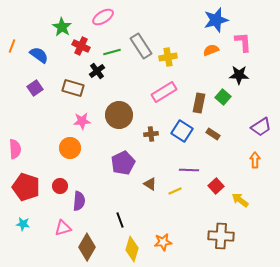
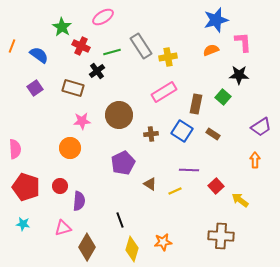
brown rectangle at (199, 103): moved 3 px left, 1 px down
